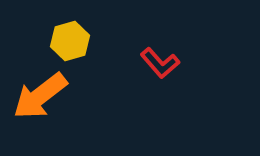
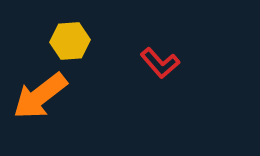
yellow hexagon: rotated 12 degrees clockwise
